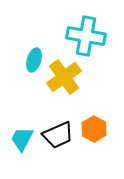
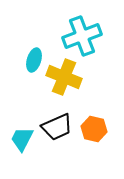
cyan cross: moved 4 px left; rotated 30 degrees counterclockwise
yellow cross: rotated 32 degrees counterclockwise
orange hexagon: rotated 15 degrees counterclockwise
black trapezoid: moved 1 px left, 8 px up
